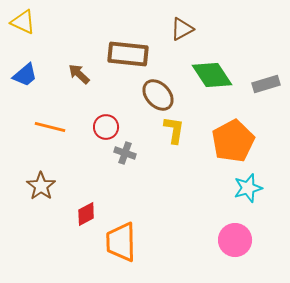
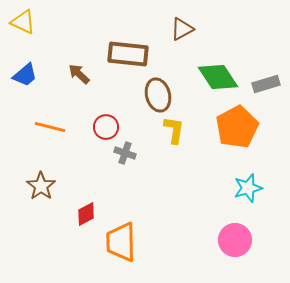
green diamond: moved 6 px right, 2 px down
brown ellipse: rotated 28 degrees clockwise
orange pentagon: moved 4 px right, 14 px up
